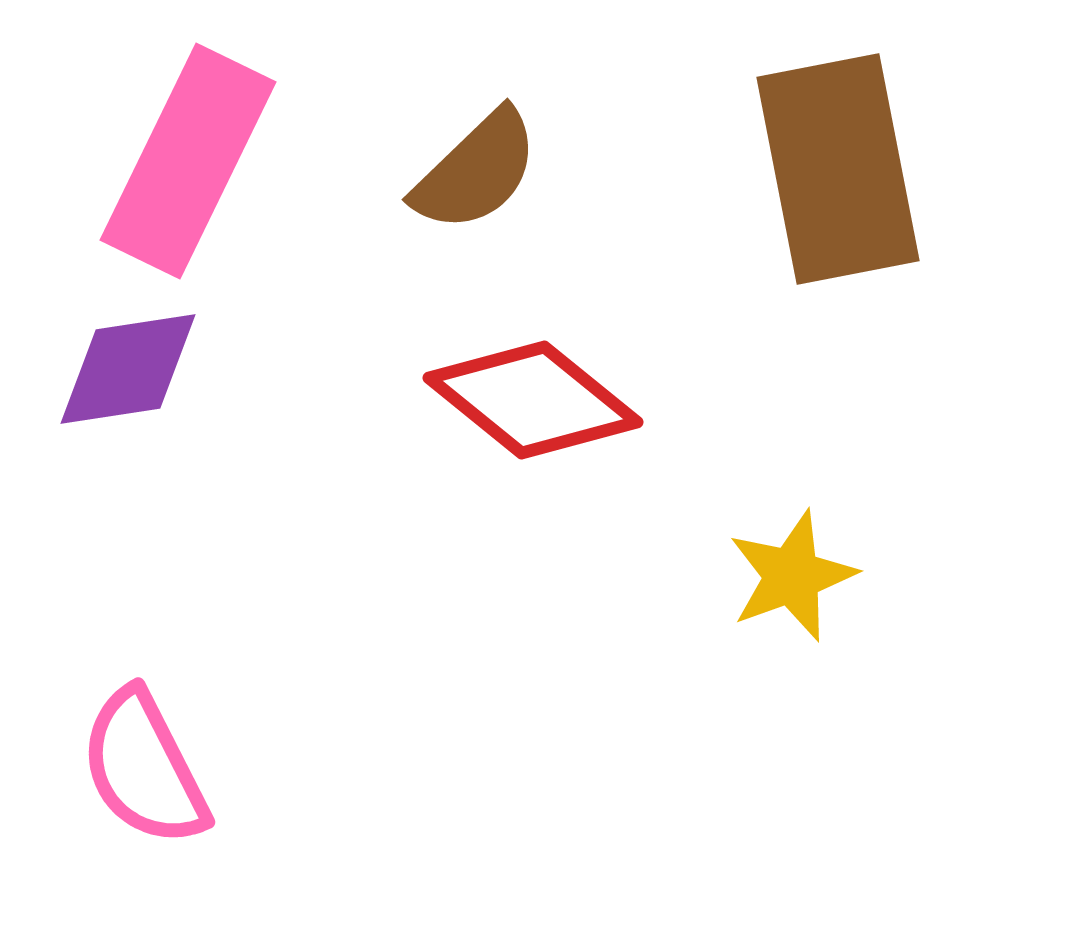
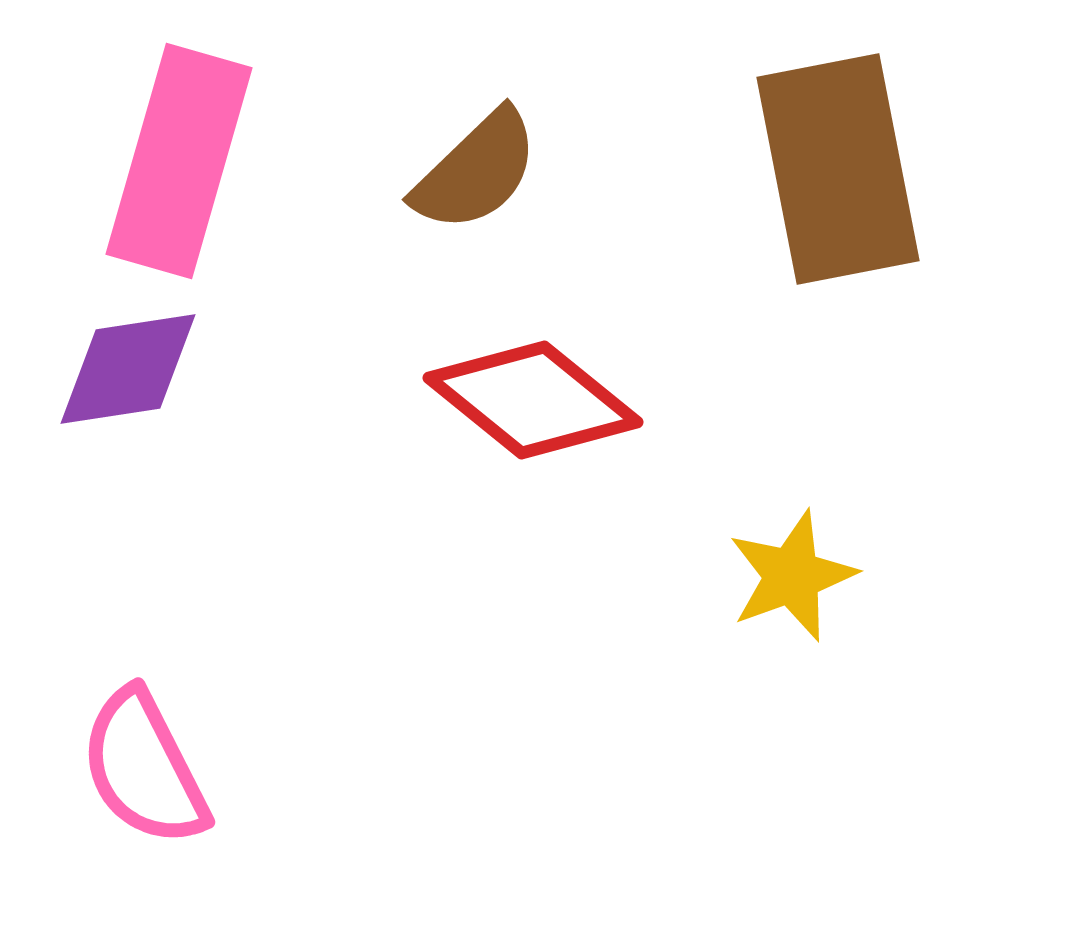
pink rectangle: moved 9 px left; rotated 10 degrees counterclockwise
